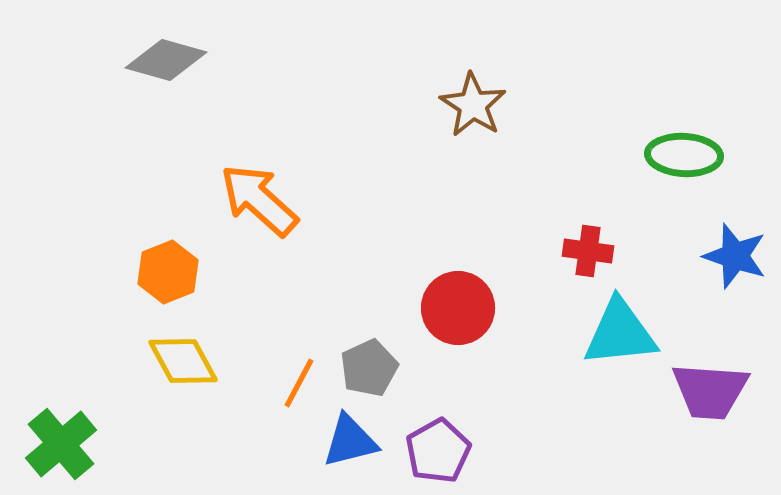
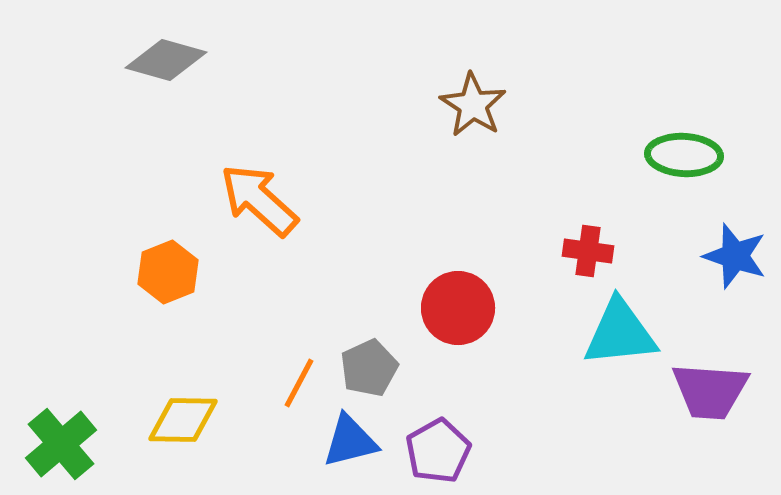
yellow diamond: moved 59 px down; rotated 60 degrees counterclockwise
